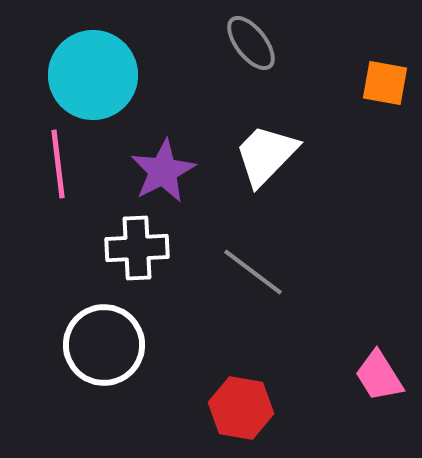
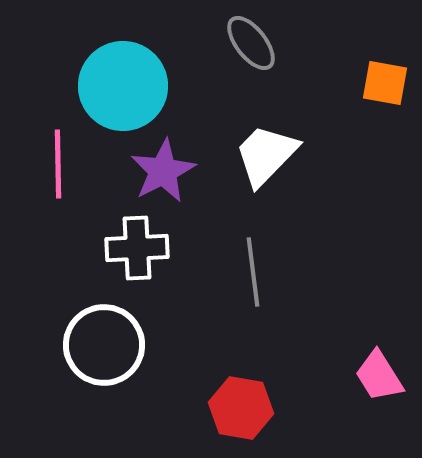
cyan circle: moved 30 px right, 11 px down
pink line: rotated 6 degrees clockwise
gray line: rotated 46 degrees clockwise
